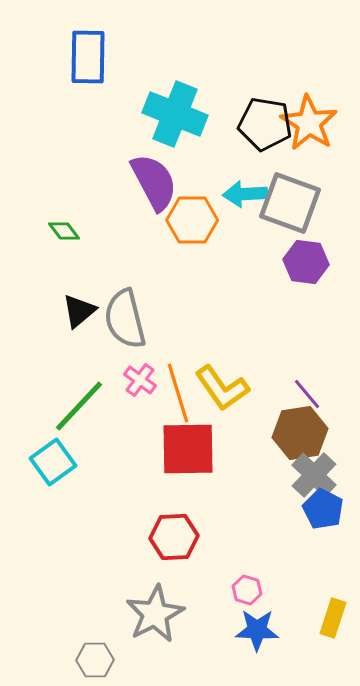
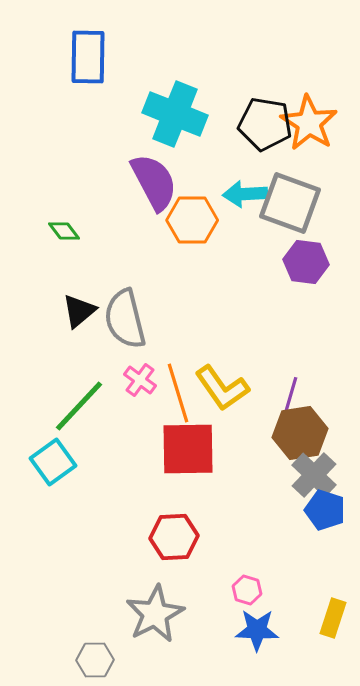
purple line: moved 16 px left; rotated 56 degrees clockwise
blue pentagon: moved 2 px right, 1 px down; rotated 9 degrees counterclockwise
